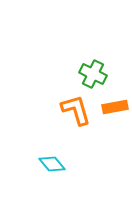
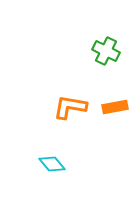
green cross: moved 13 px right, 23 px up
orange L-shape: moved 6 px left, 3 px up; rotated 64 degrees counterclockwise
